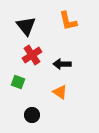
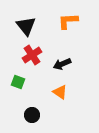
orange L-shape: rotated 100 degrees clockwise
black arrow: rotated 24 degrees counterclockwise
